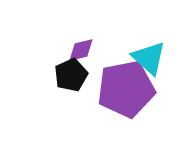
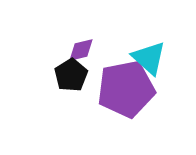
black pentagon: rotated 8 degrees counterclockwise
